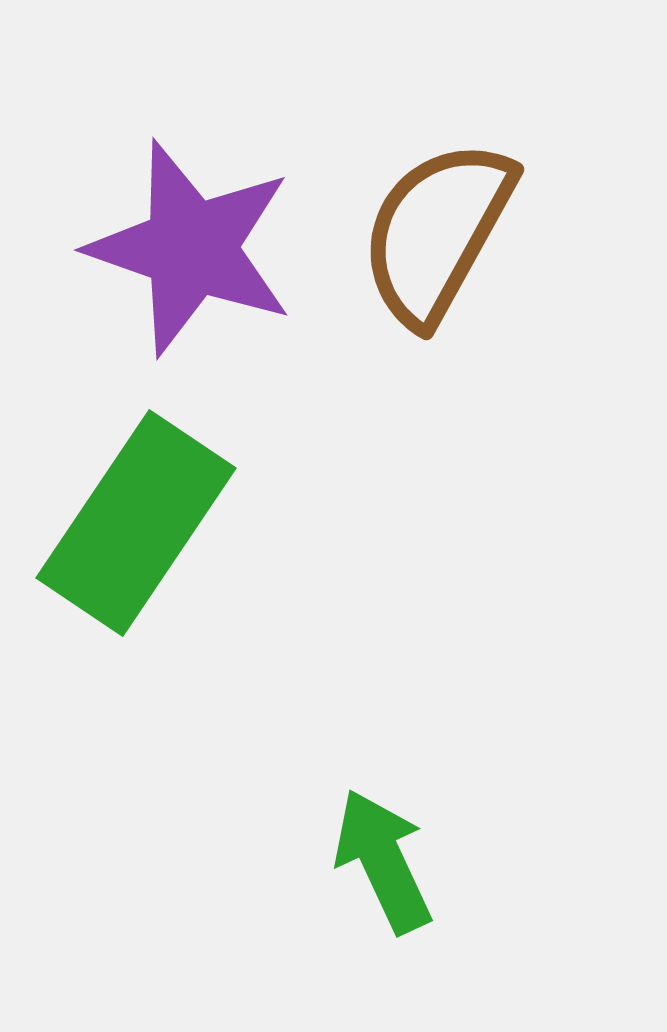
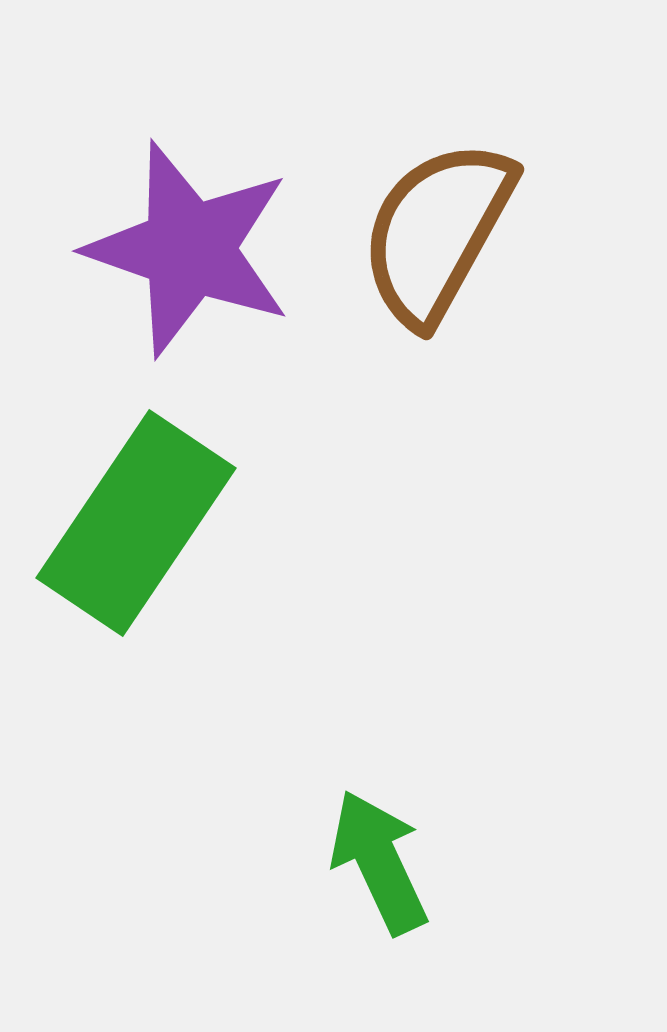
purple star: moved 2 px left, 1 px down
green arrow: moved 4 px left, 1 px down
